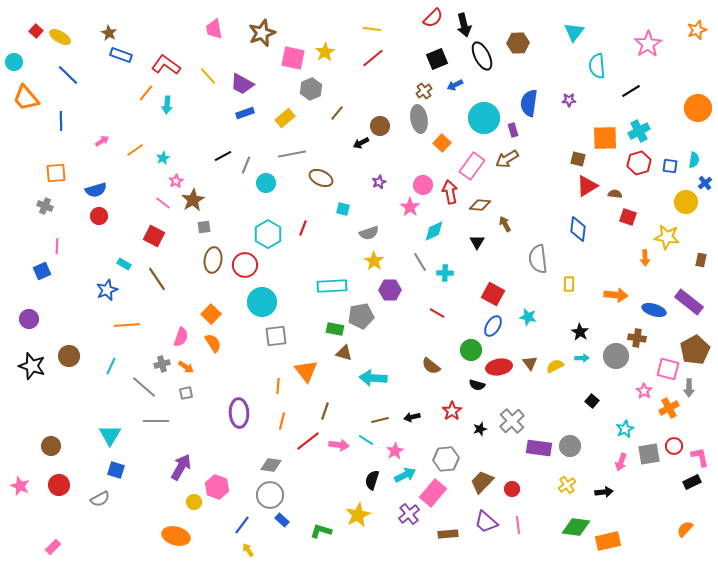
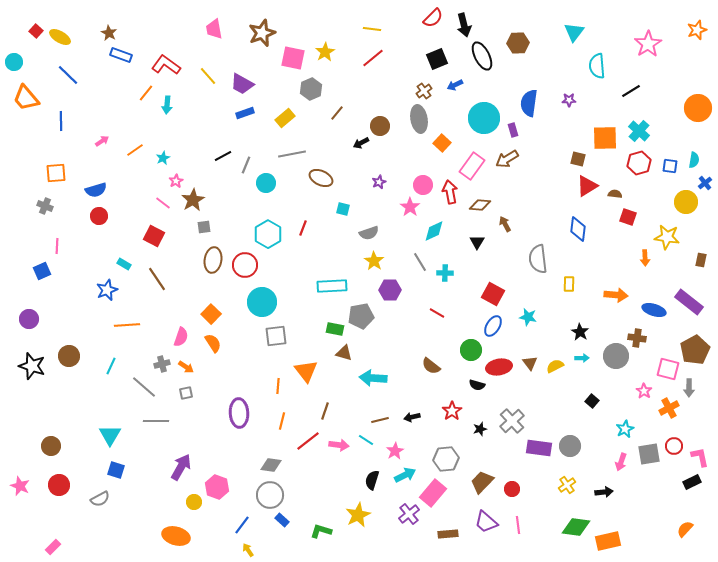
cyan cross at (639, 131): rotated 20 degrees counterclockwise
